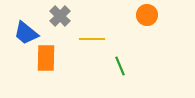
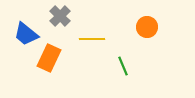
orange circle: moved 12 px down
blue trapezoid: moved 1 px down
orange rectangle: moved 3 px right; rotated 24 degrees clockwise
green line: moved 3 px right
